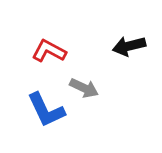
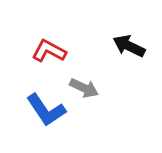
black arrow: rotated 40 degrees clockwise
blue L-shape: rotated 9 degrees counterclockwise
